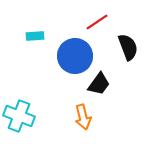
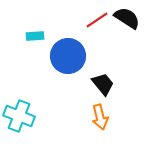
red line: moved 2 px up
black semicircle: moved 1 px left, 29 px up; rotated 36 degrees counterclockwise
blue circle: moved 7 px left
black trapezoid: moved 4 px right; rotated 75 degrees counterclockwise
orange arrow: moved 17 px right
